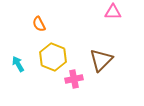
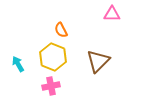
pink triangle: moved 1 px left, 2 px down
orange semicircle: moved 22 px right, 6 px down
brown triangle: moved 3 px left, 1 px down
pink cross: moved 23 px left, 7 px down
